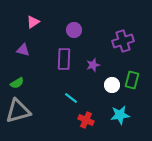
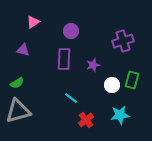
purple circle: moved 3 px left, 1 px down
red cross: rotated 28 degrees clockwise
